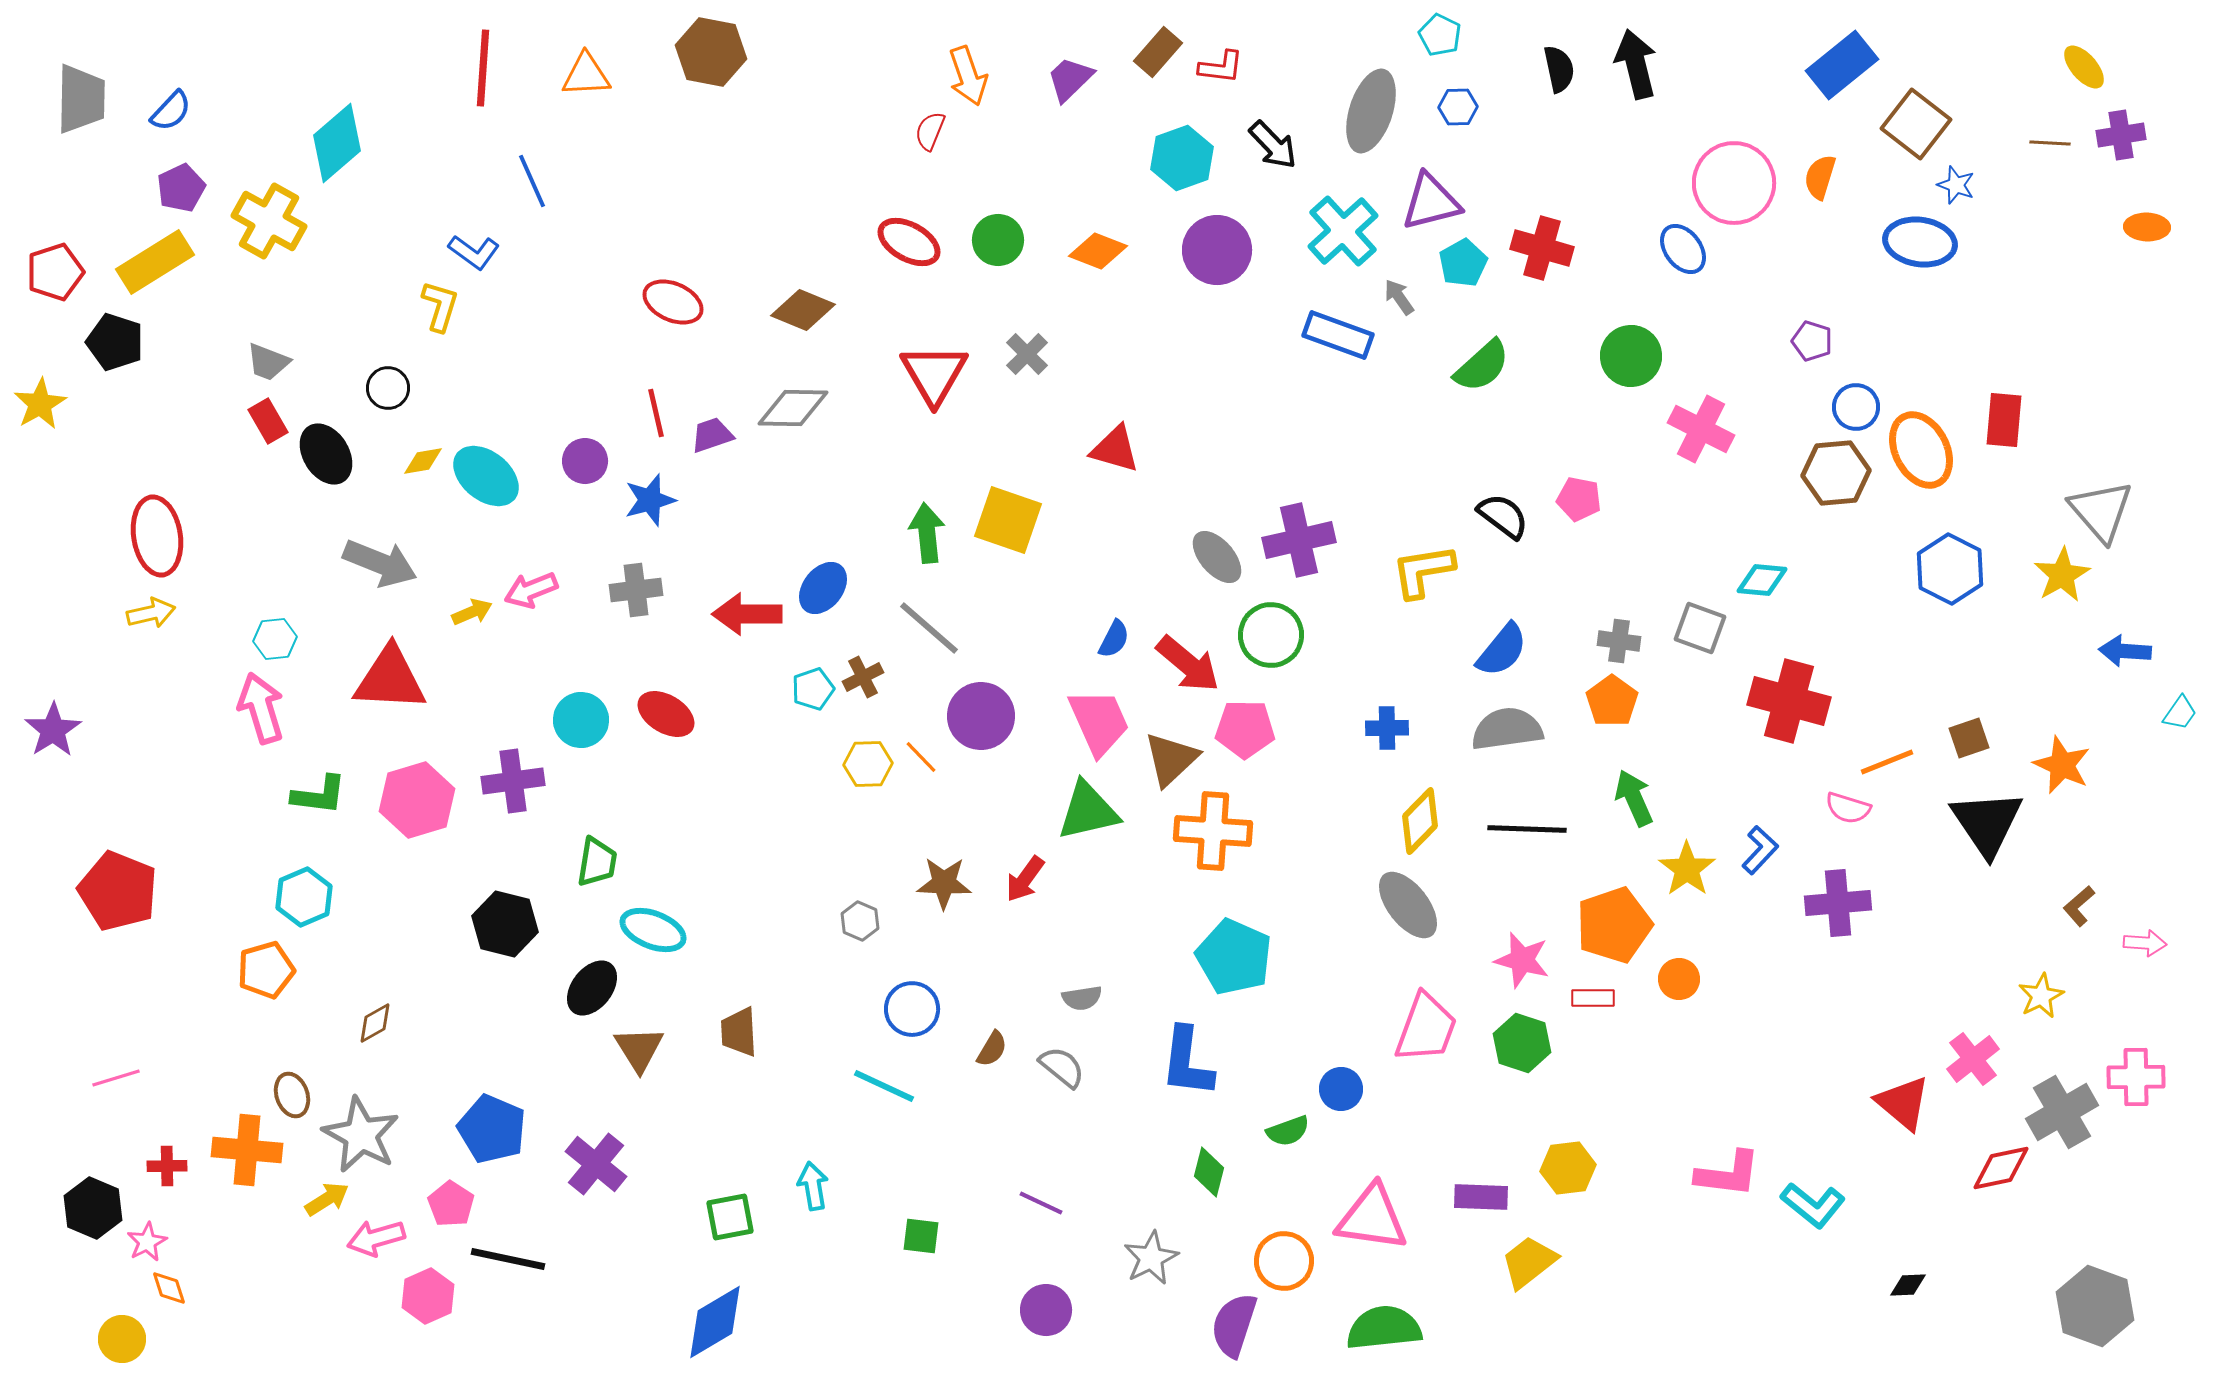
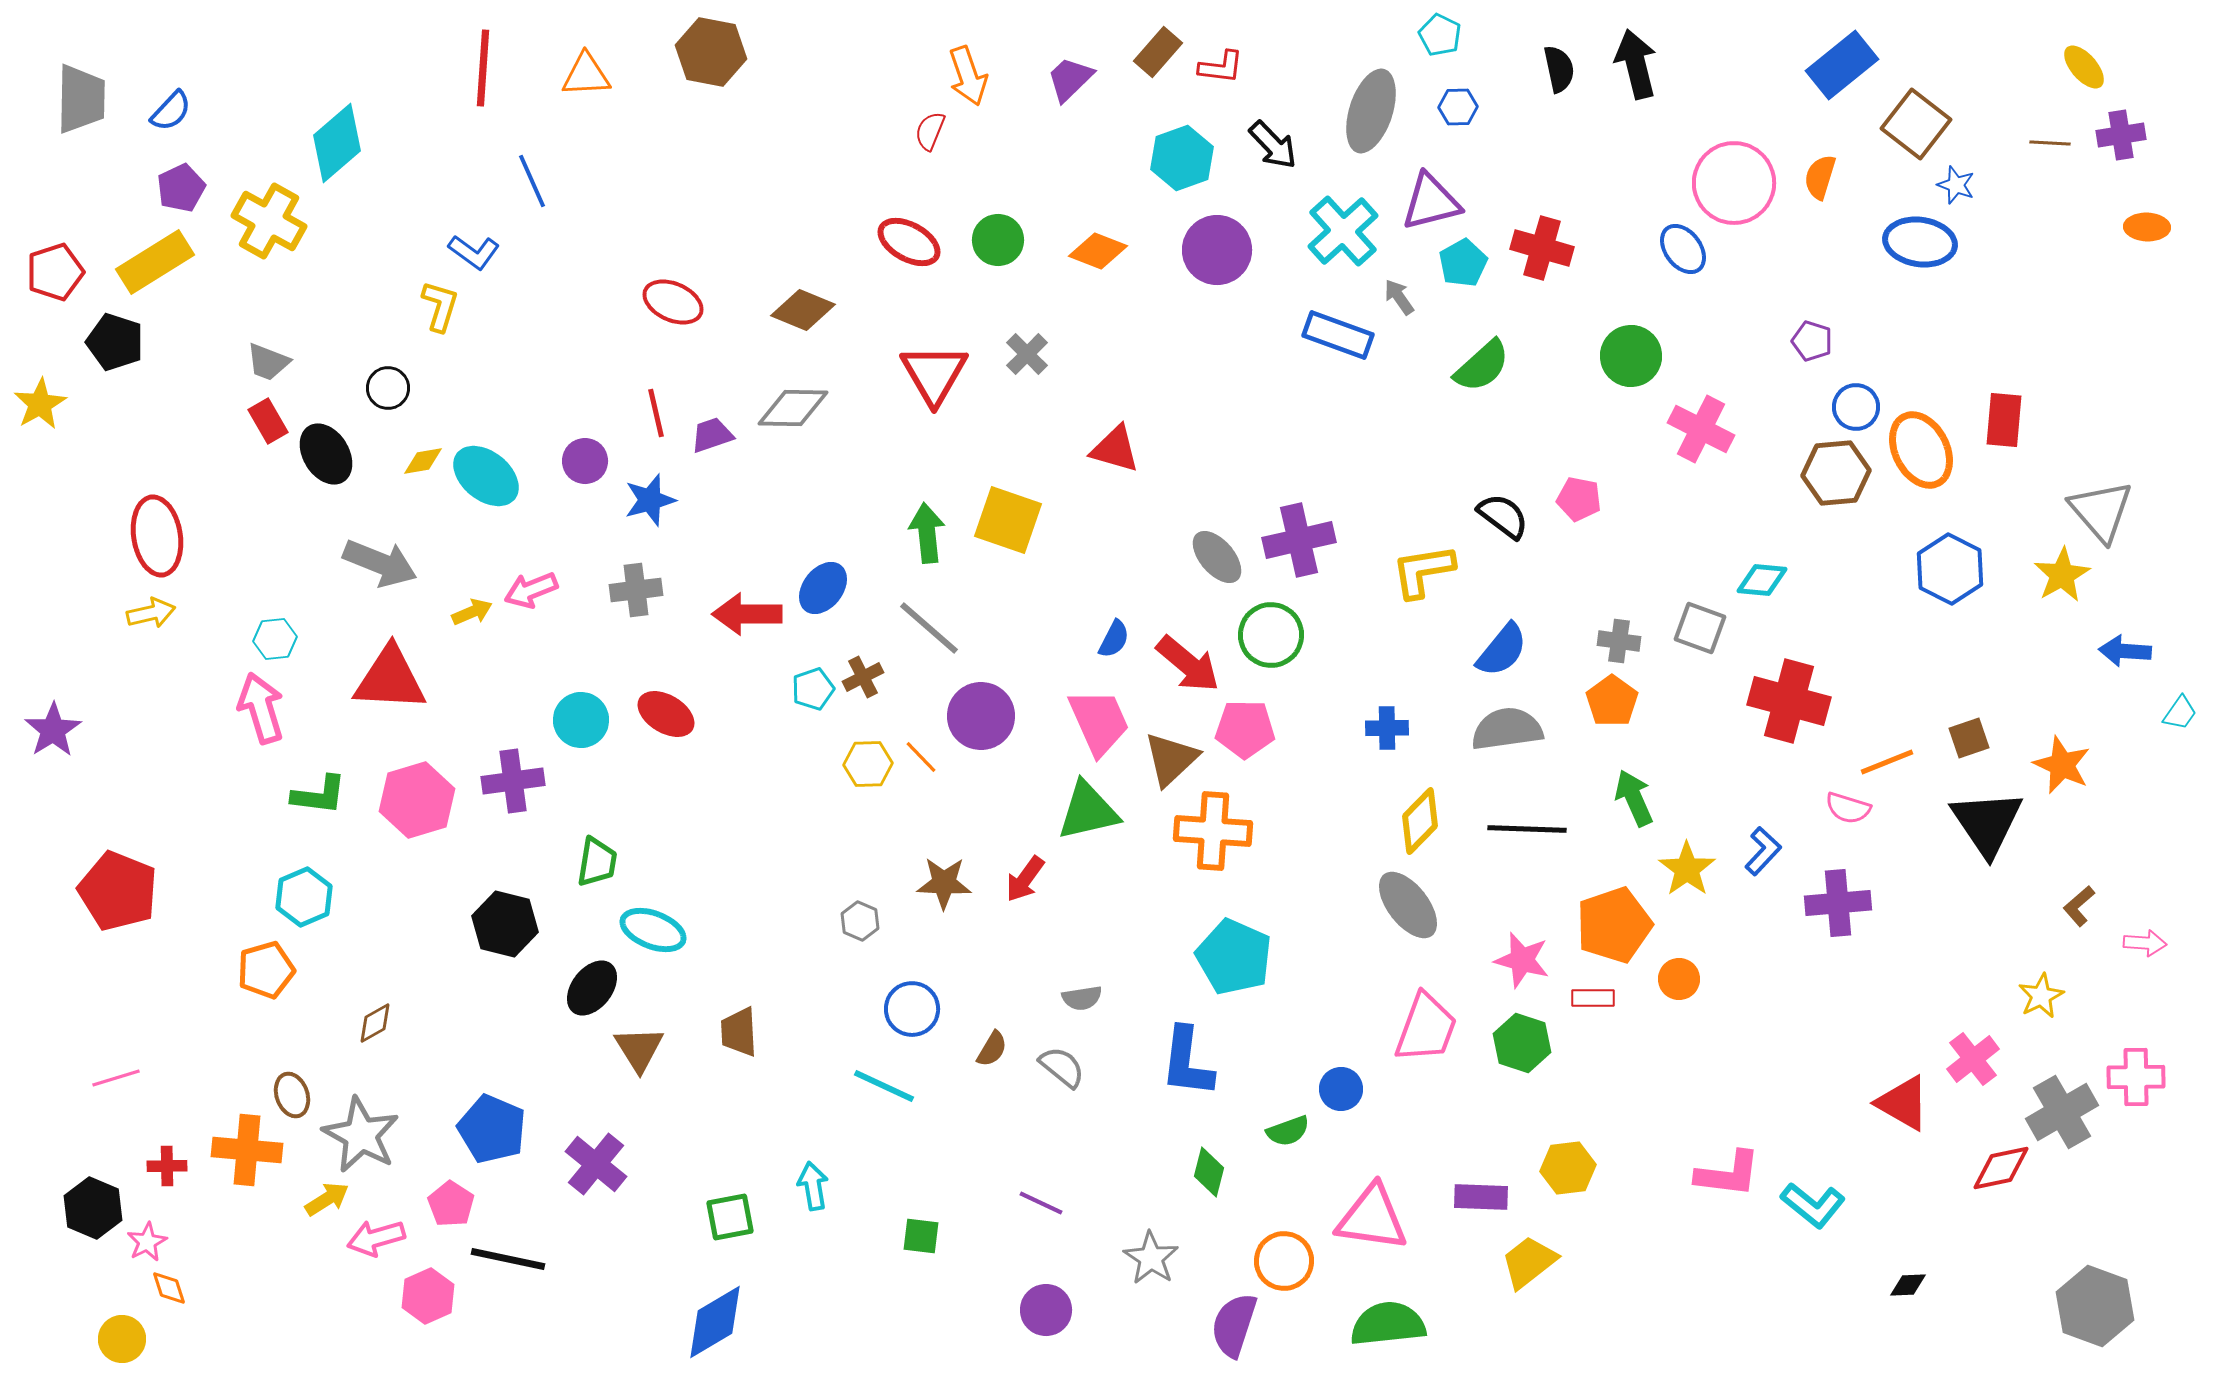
blue L-shape at (1760, 850): moved 3 px right, 1 px down
red triangle at (1903, 1103): rotated 10 degrees counterclockwise
gray star at (1151, 1258): rotated 12 degrees counterclockwise
green semicircle at (1384, 1328): moved 4 px right, 4 px up
